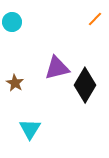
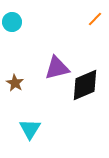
black diamond: rotated 36 degrees clockwise
